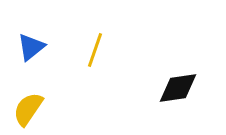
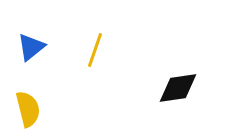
yellow semicircle: rotated 132 degrees clockwise
